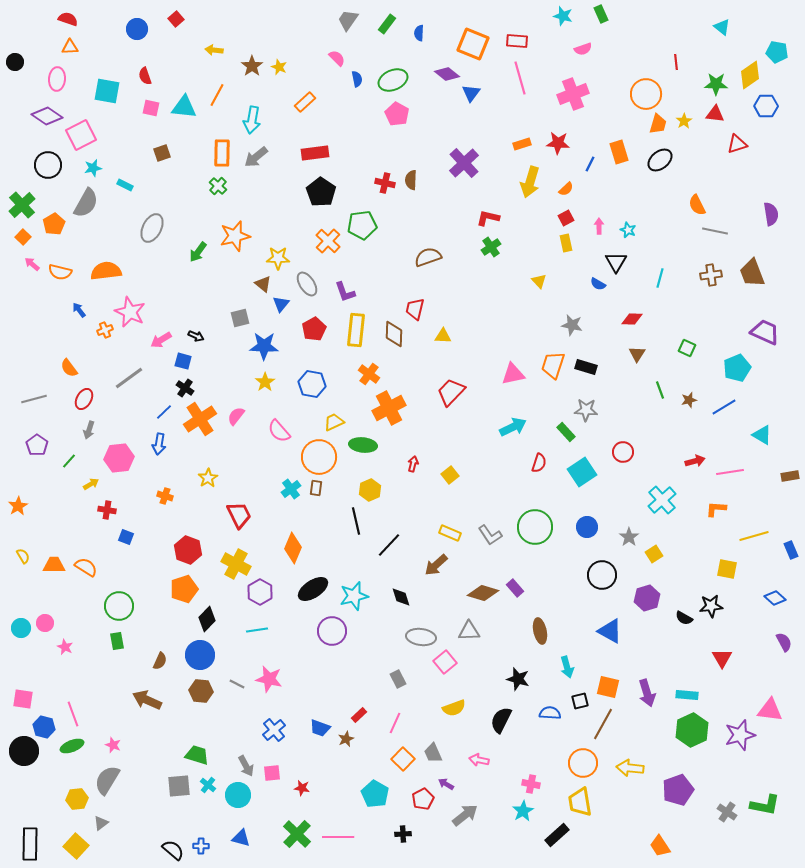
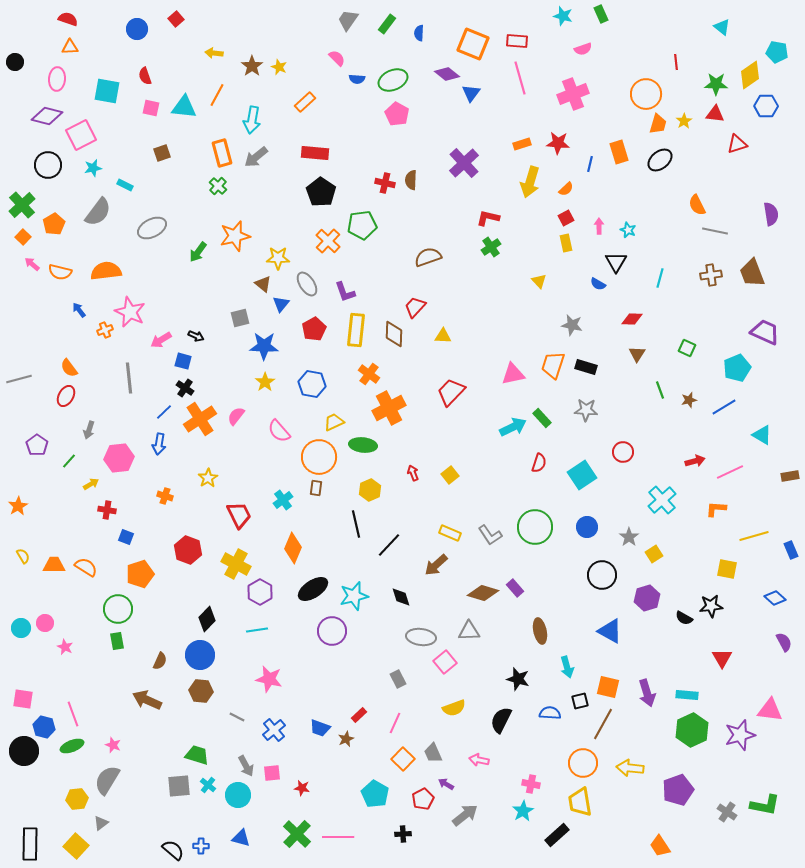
yellow arrow at (214, 50): moved 3 px down
blue semicircle at (357, 79): rotated 105 degrees clockwise
purple diamond at (47, 116): rotated 20 degrees counterclockwise
orange rectangle at (222, 153): rotated 16 degrees counterclockwise
red rectangle at (315, 153): rotated 12 degrees clockwise
blue line at (590, 164): rotated 14 degrees counterclockwise
gray semicircle at (86, 203): moved 12 px right, 9 px down; rotated 8 degrees clockwise
gray ellipse at (152, 228): rotated 36 degrees clockwise
red trapezoid at (415, 309): moved 2 px up; rotated 30 degrees clockwise
gray line at (129, 378): rotated 60 degrees counterclockwise
gray line at (34, 399): moved 15 px left, 20 px up
red ellipse at (84, 399): moved 18 px left, 3 px up
green rectangle at (566, 432): moved 24 px left, 14 px up
red arrow at (413, 464): moved 9 px down; rotated 35 degrees counterclockwise
cyan square at (582, 472): moved 3 px down
pink line at (730, 472): rotated 16 degrees counterclockwise
cyan cross at (291, 489): moved 8 px left, 11 px down
black line at (356, 521): moved 3 px down
orange pentagon at (184, 589): moved 44 px left, 15 px up
green circle at (119, 606): moved 1 px left, 3 px down
gray line at (237, 684): moved 33 px down
